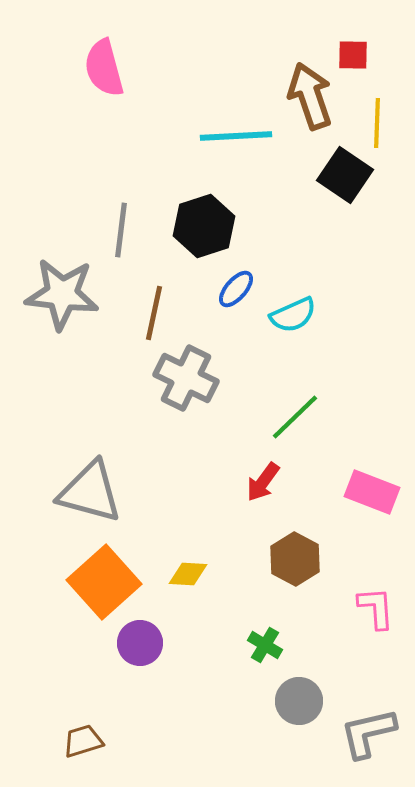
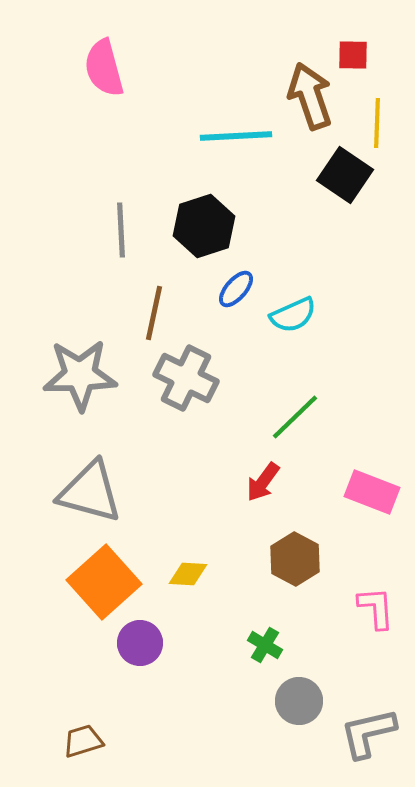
gray line: rotated 10 degrees counterclockwise
gray star: moved 18 px right, 81 px down; rotated 8 degrees counterclockwise
